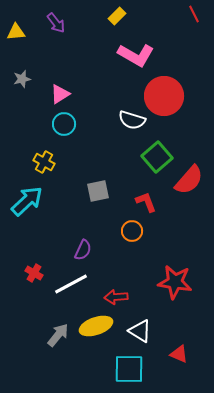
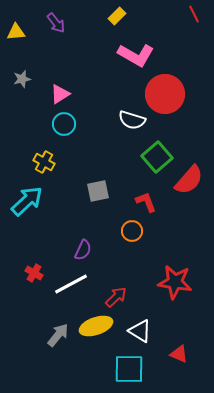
red circle: moved 1 px right, 2 px up
red arrow: rotated 140 degrees clockwise
